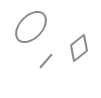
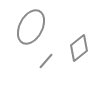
gray ellipse: rotated 16 degrees counterclockwise
